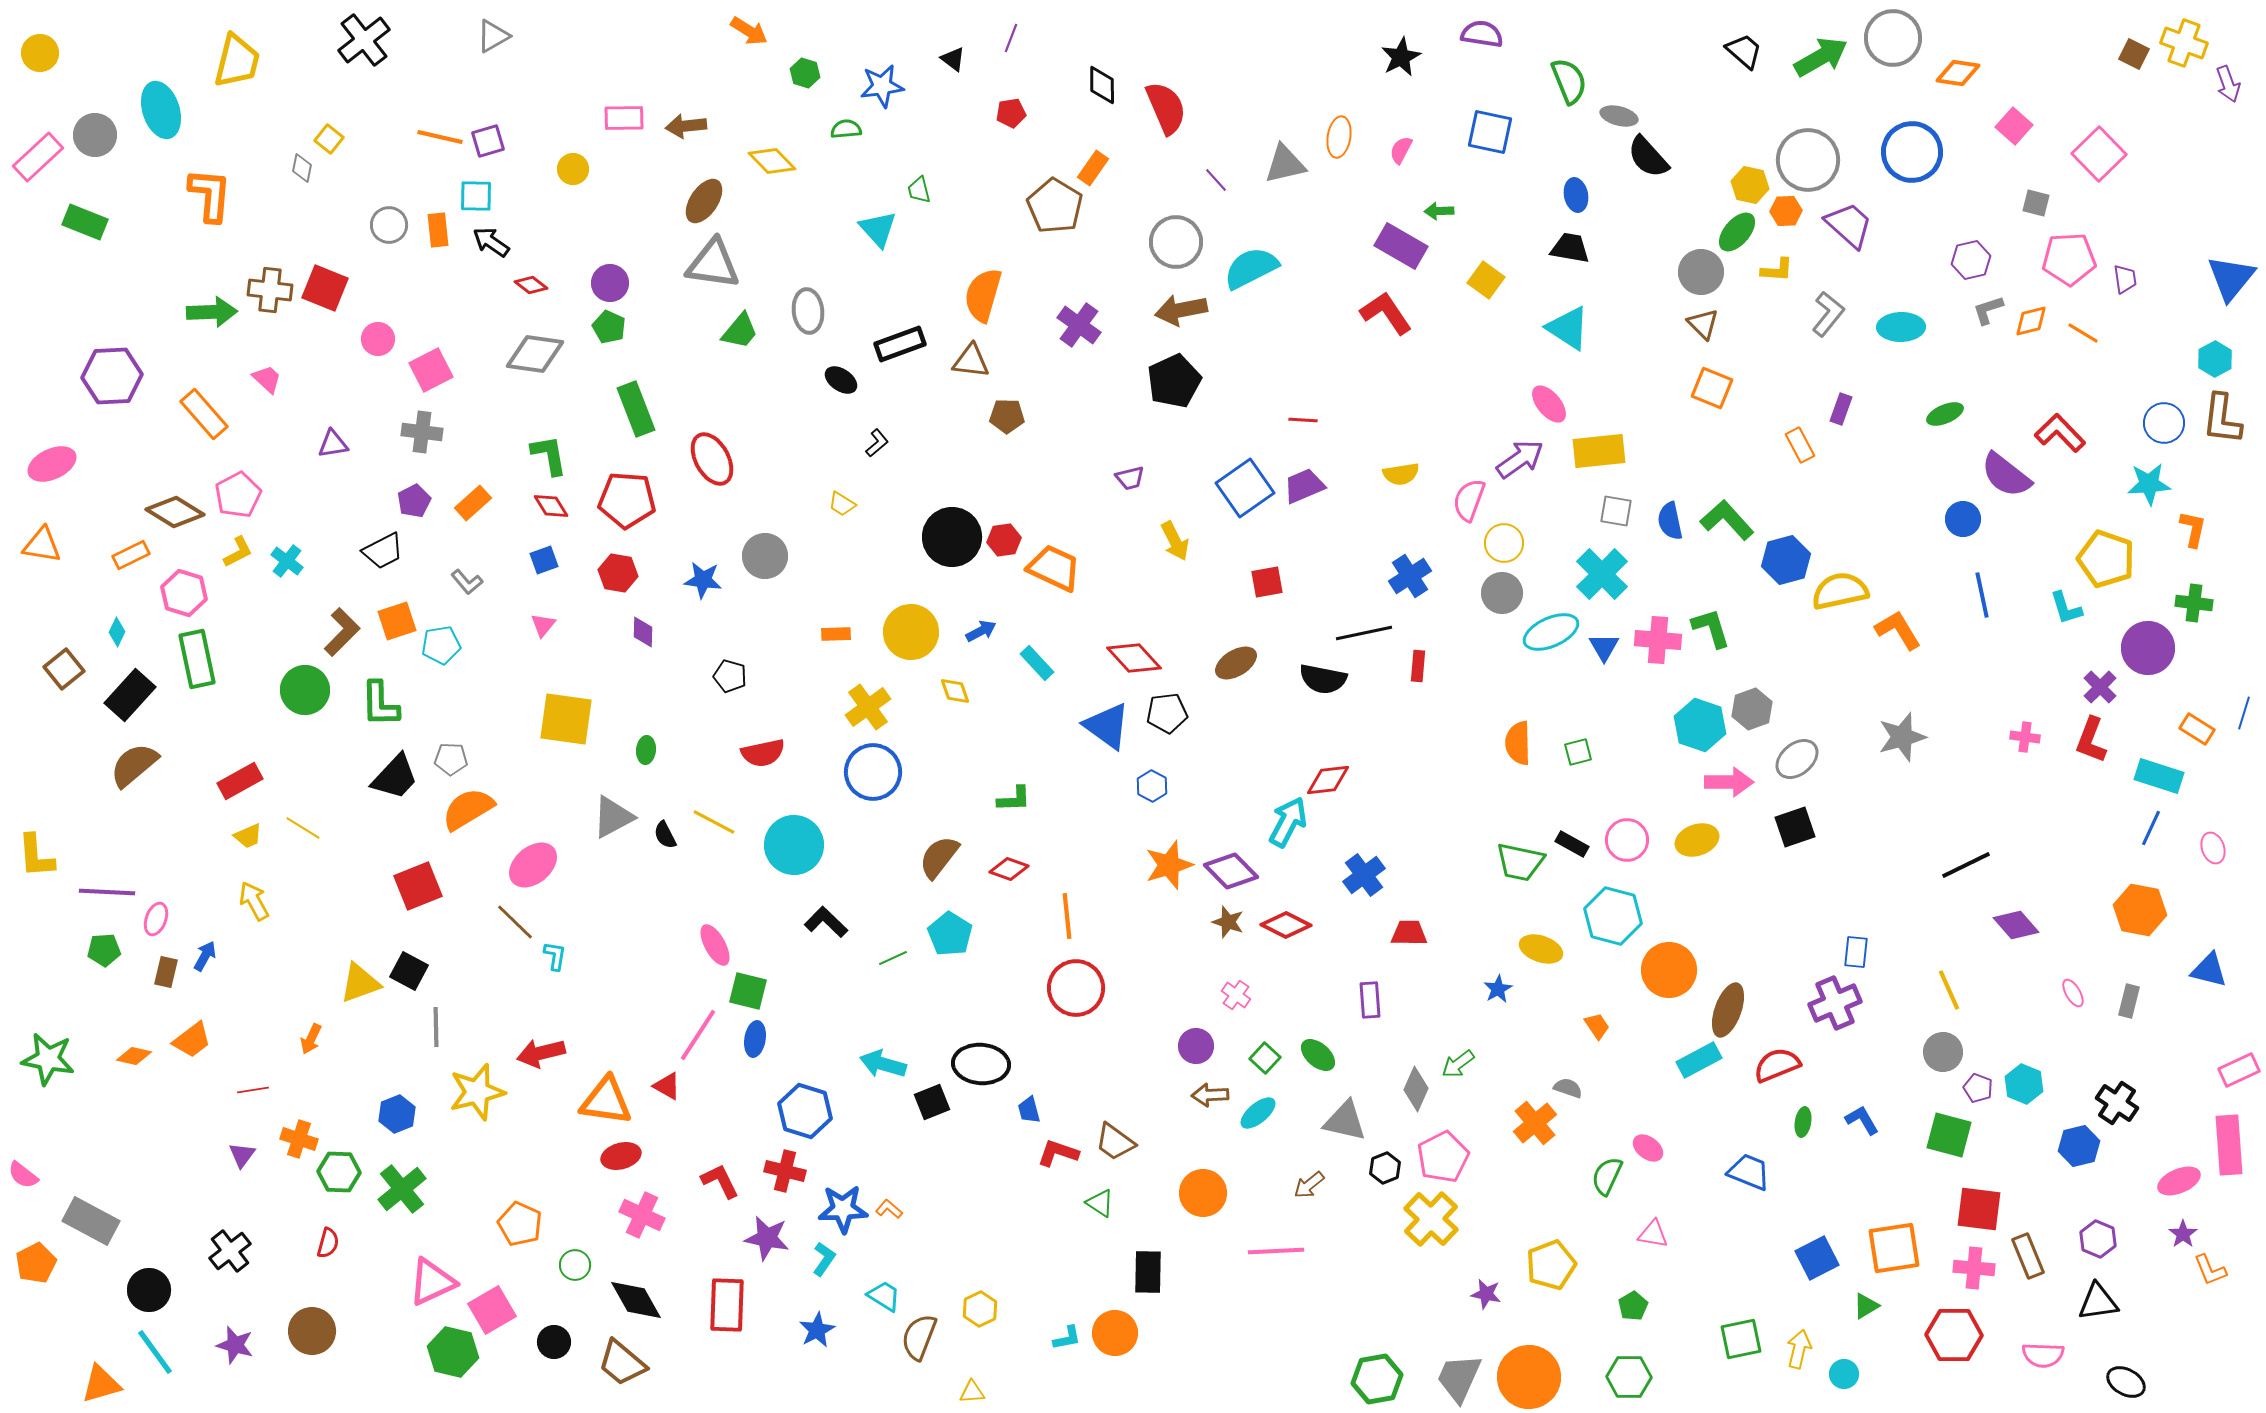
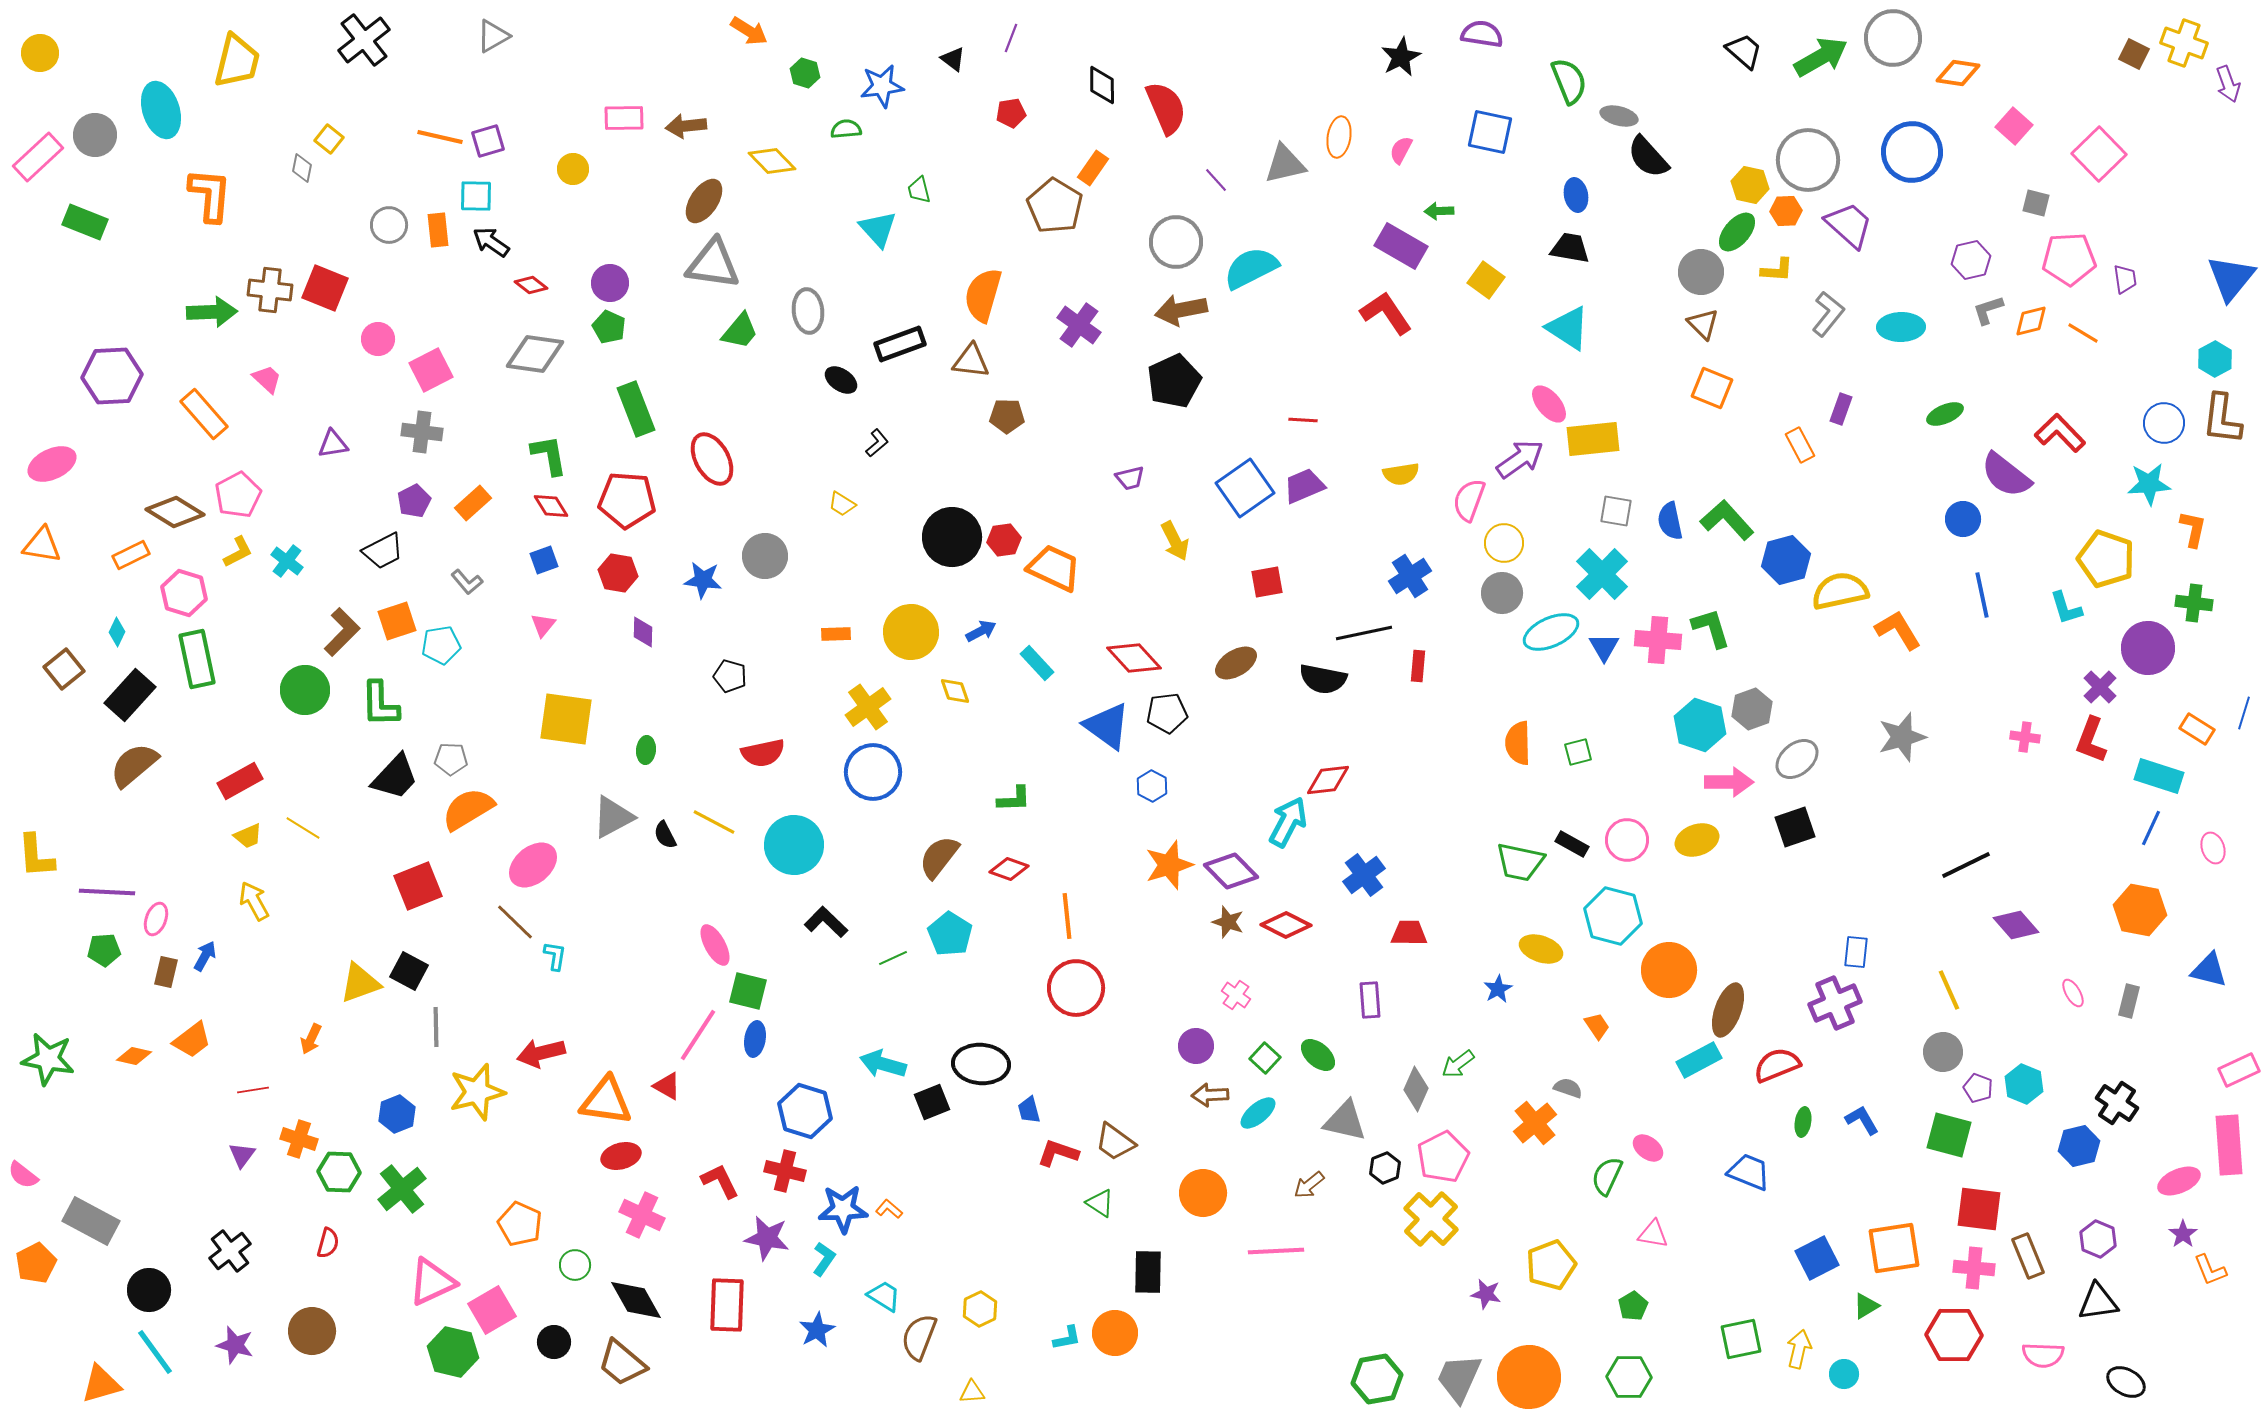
yellow rectangle at (1599, 451): moved 6 px left, 12 px up
